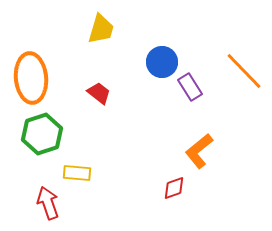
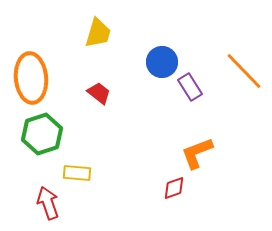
yellow trapezoid: moved 3 px left, 4 px down
orange L-shape: moved 2 px left, 2 px down; rotated 18 degrees clockwise
